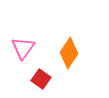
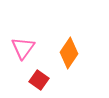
red square: moved 2 px left, 1 px down
